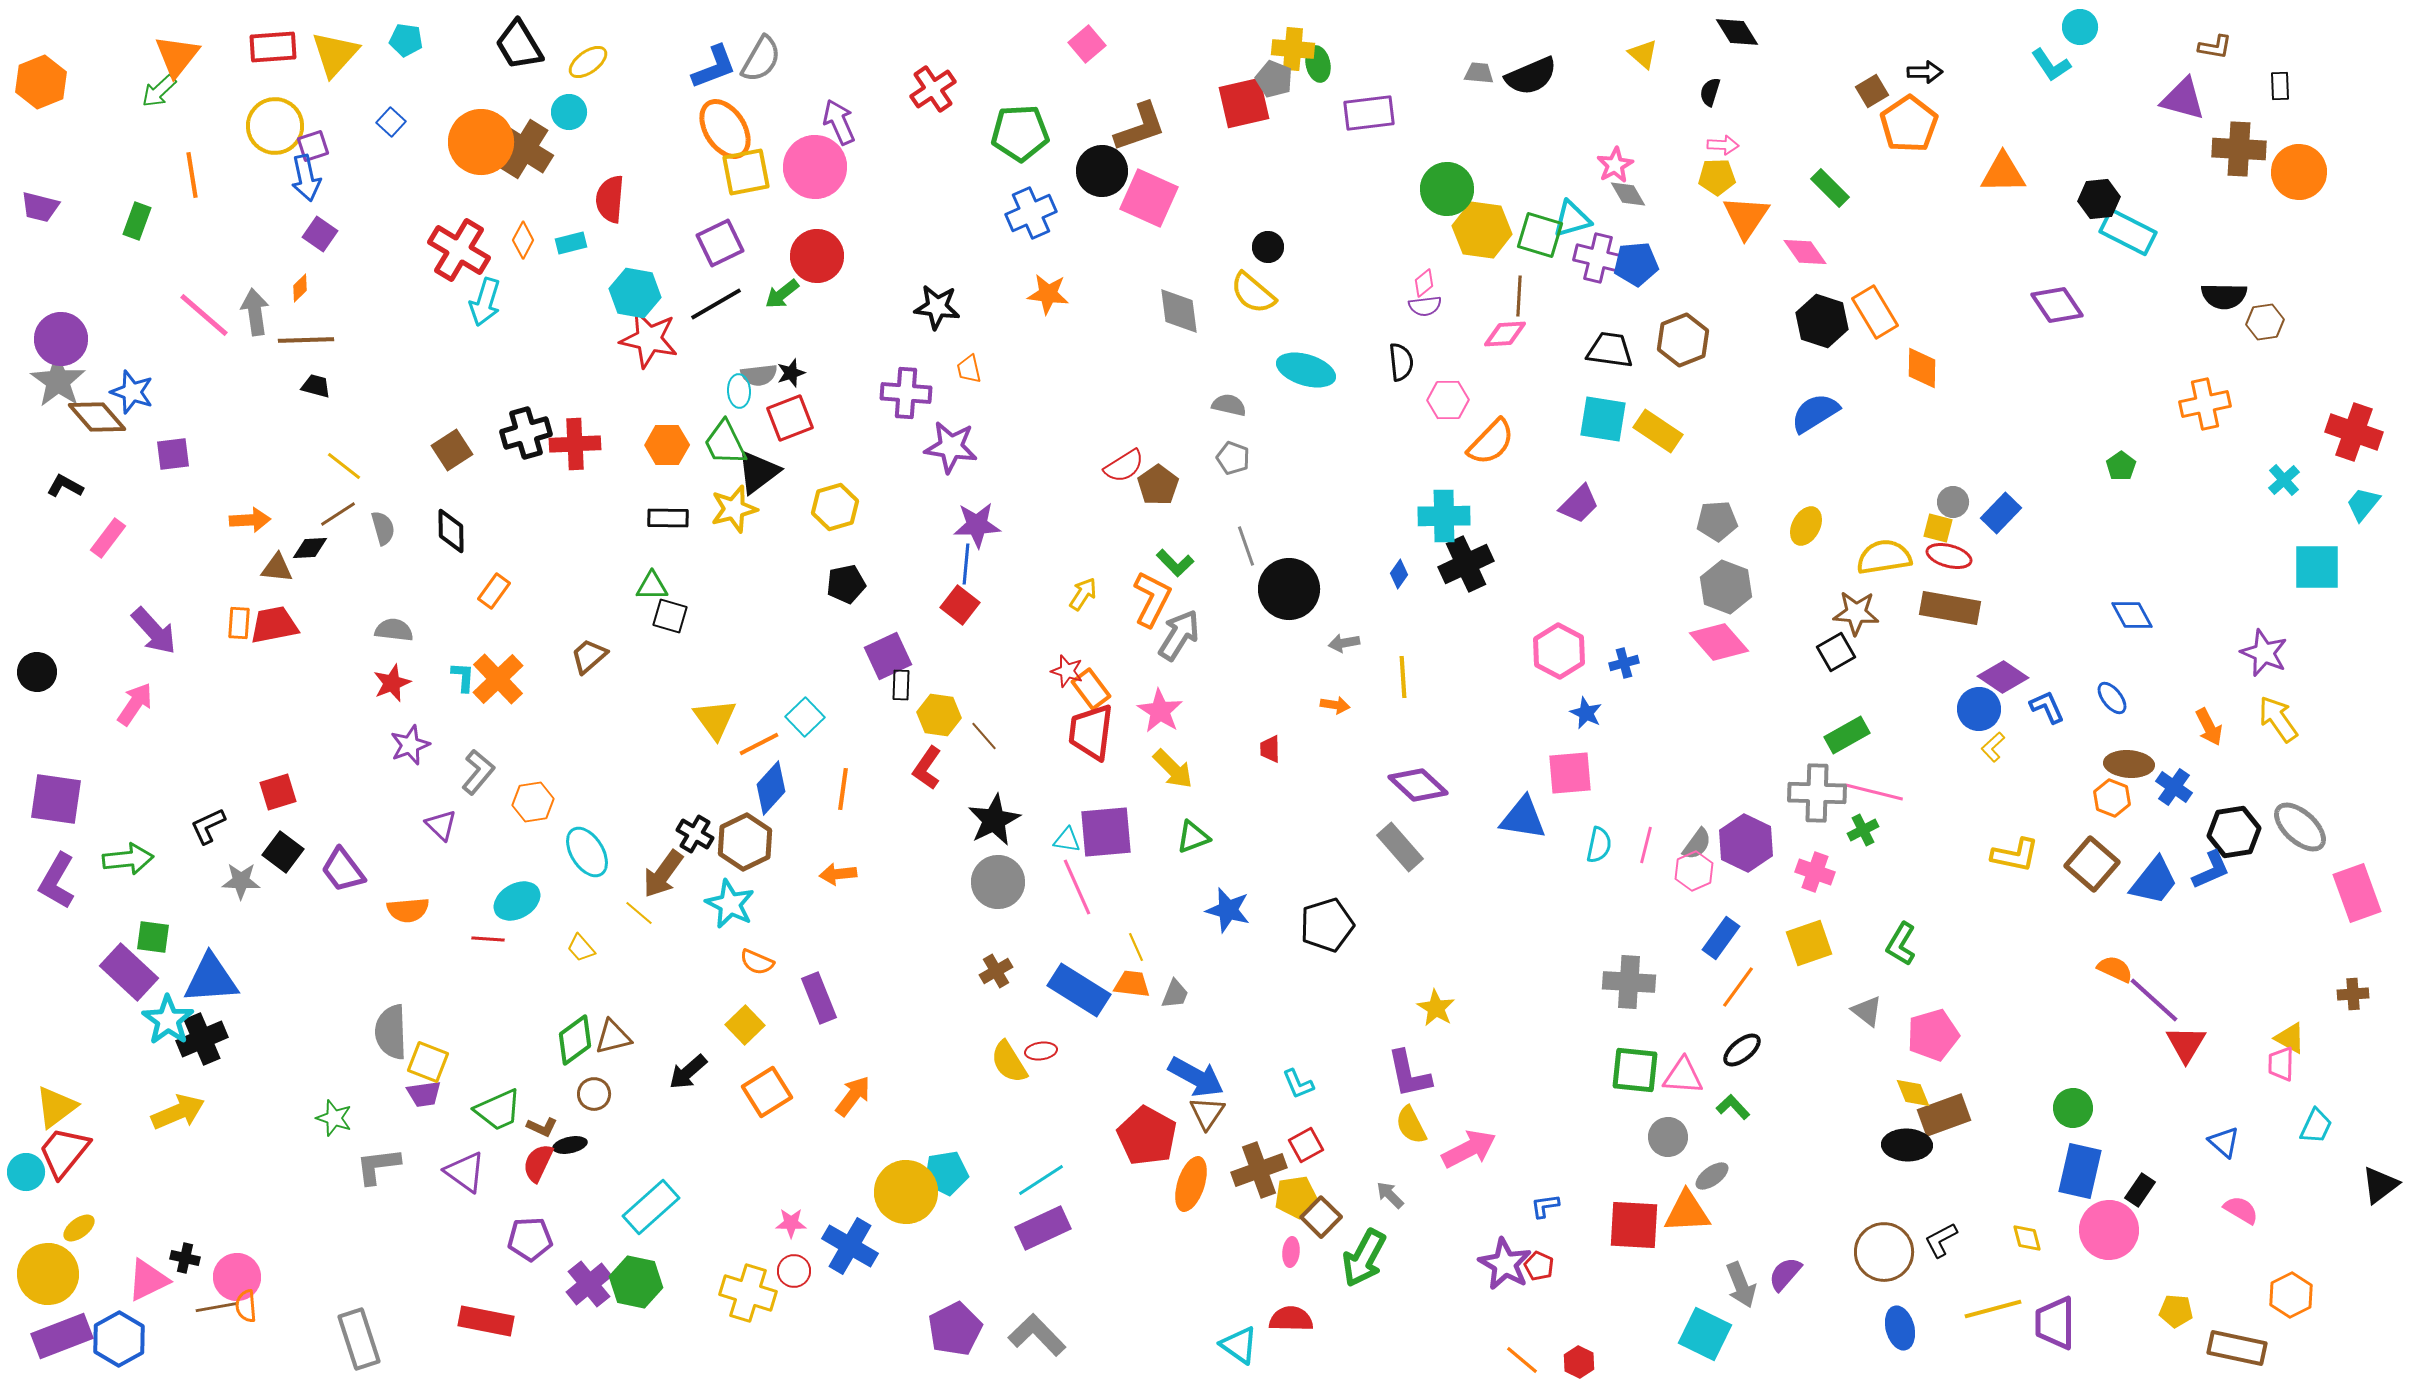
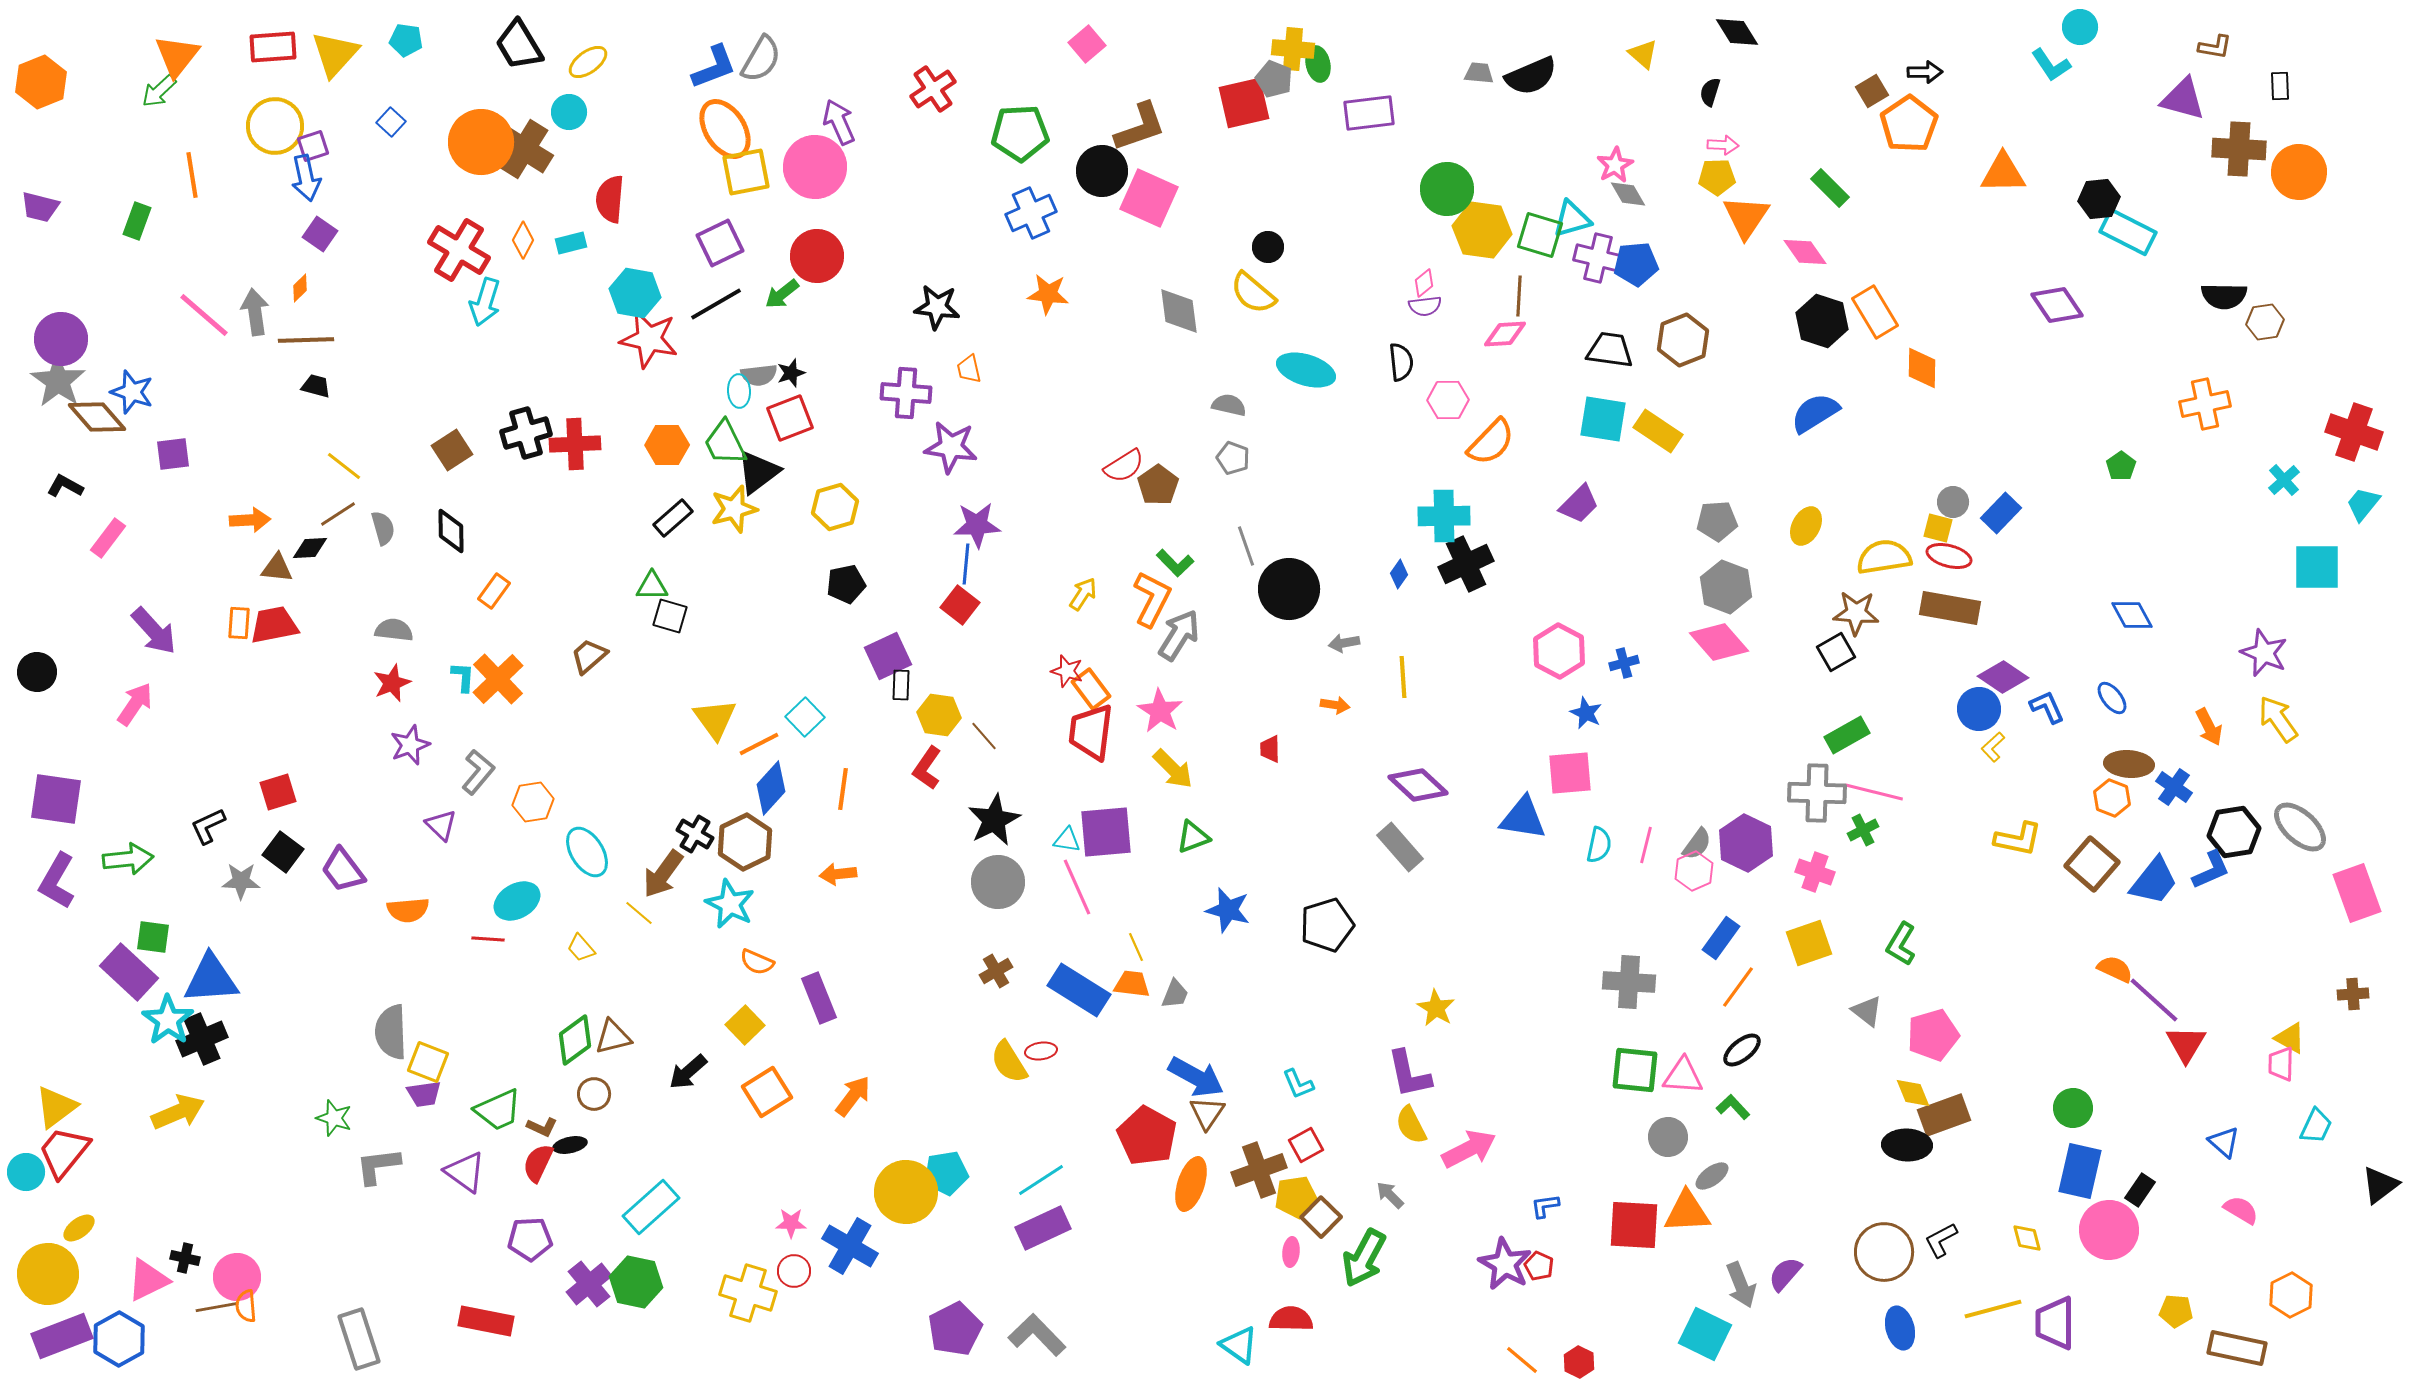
black rectangle at (668, 518): moved 5 px right; rotated 42 degrees counterclockwise
yellow L-shape at (2015, 855): moved 3 px right, 16 px up
